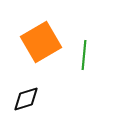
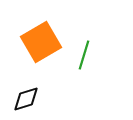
green line: rotated 12 degrees clockwise
